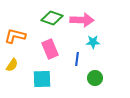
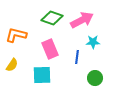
pink arrow: rotated 30 degrees counterclockwise
orange L-shape: moved 1 px right, 1 px up
blue line: moved 2 px up
cyan square: moved 4 px up
